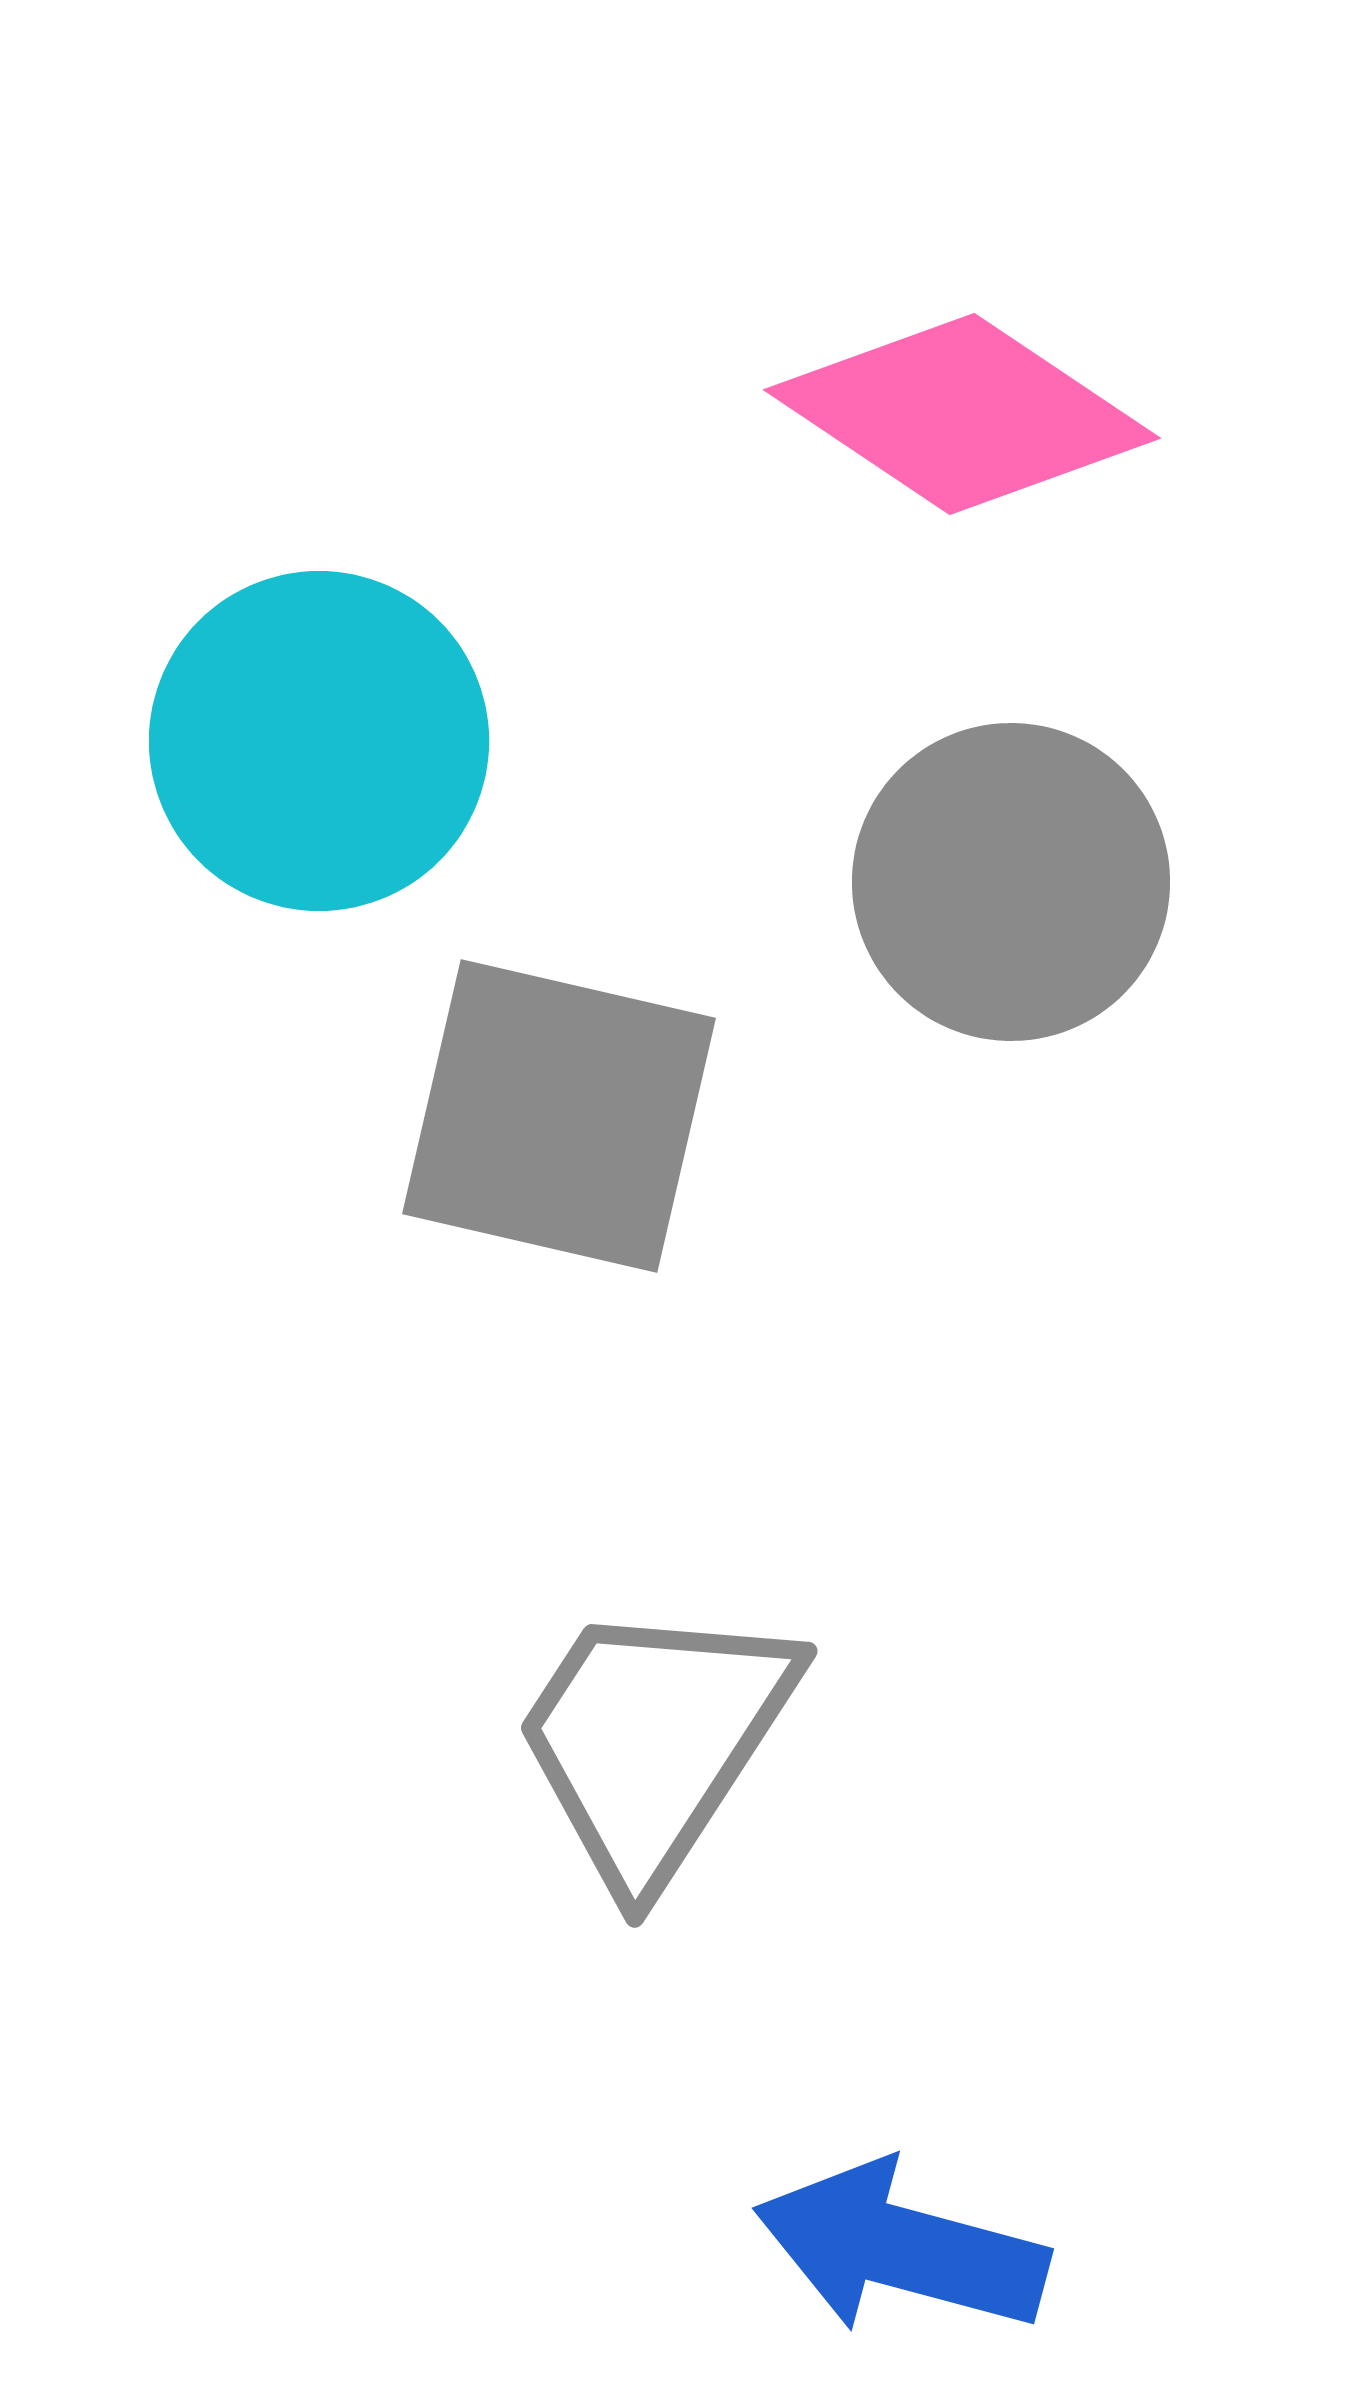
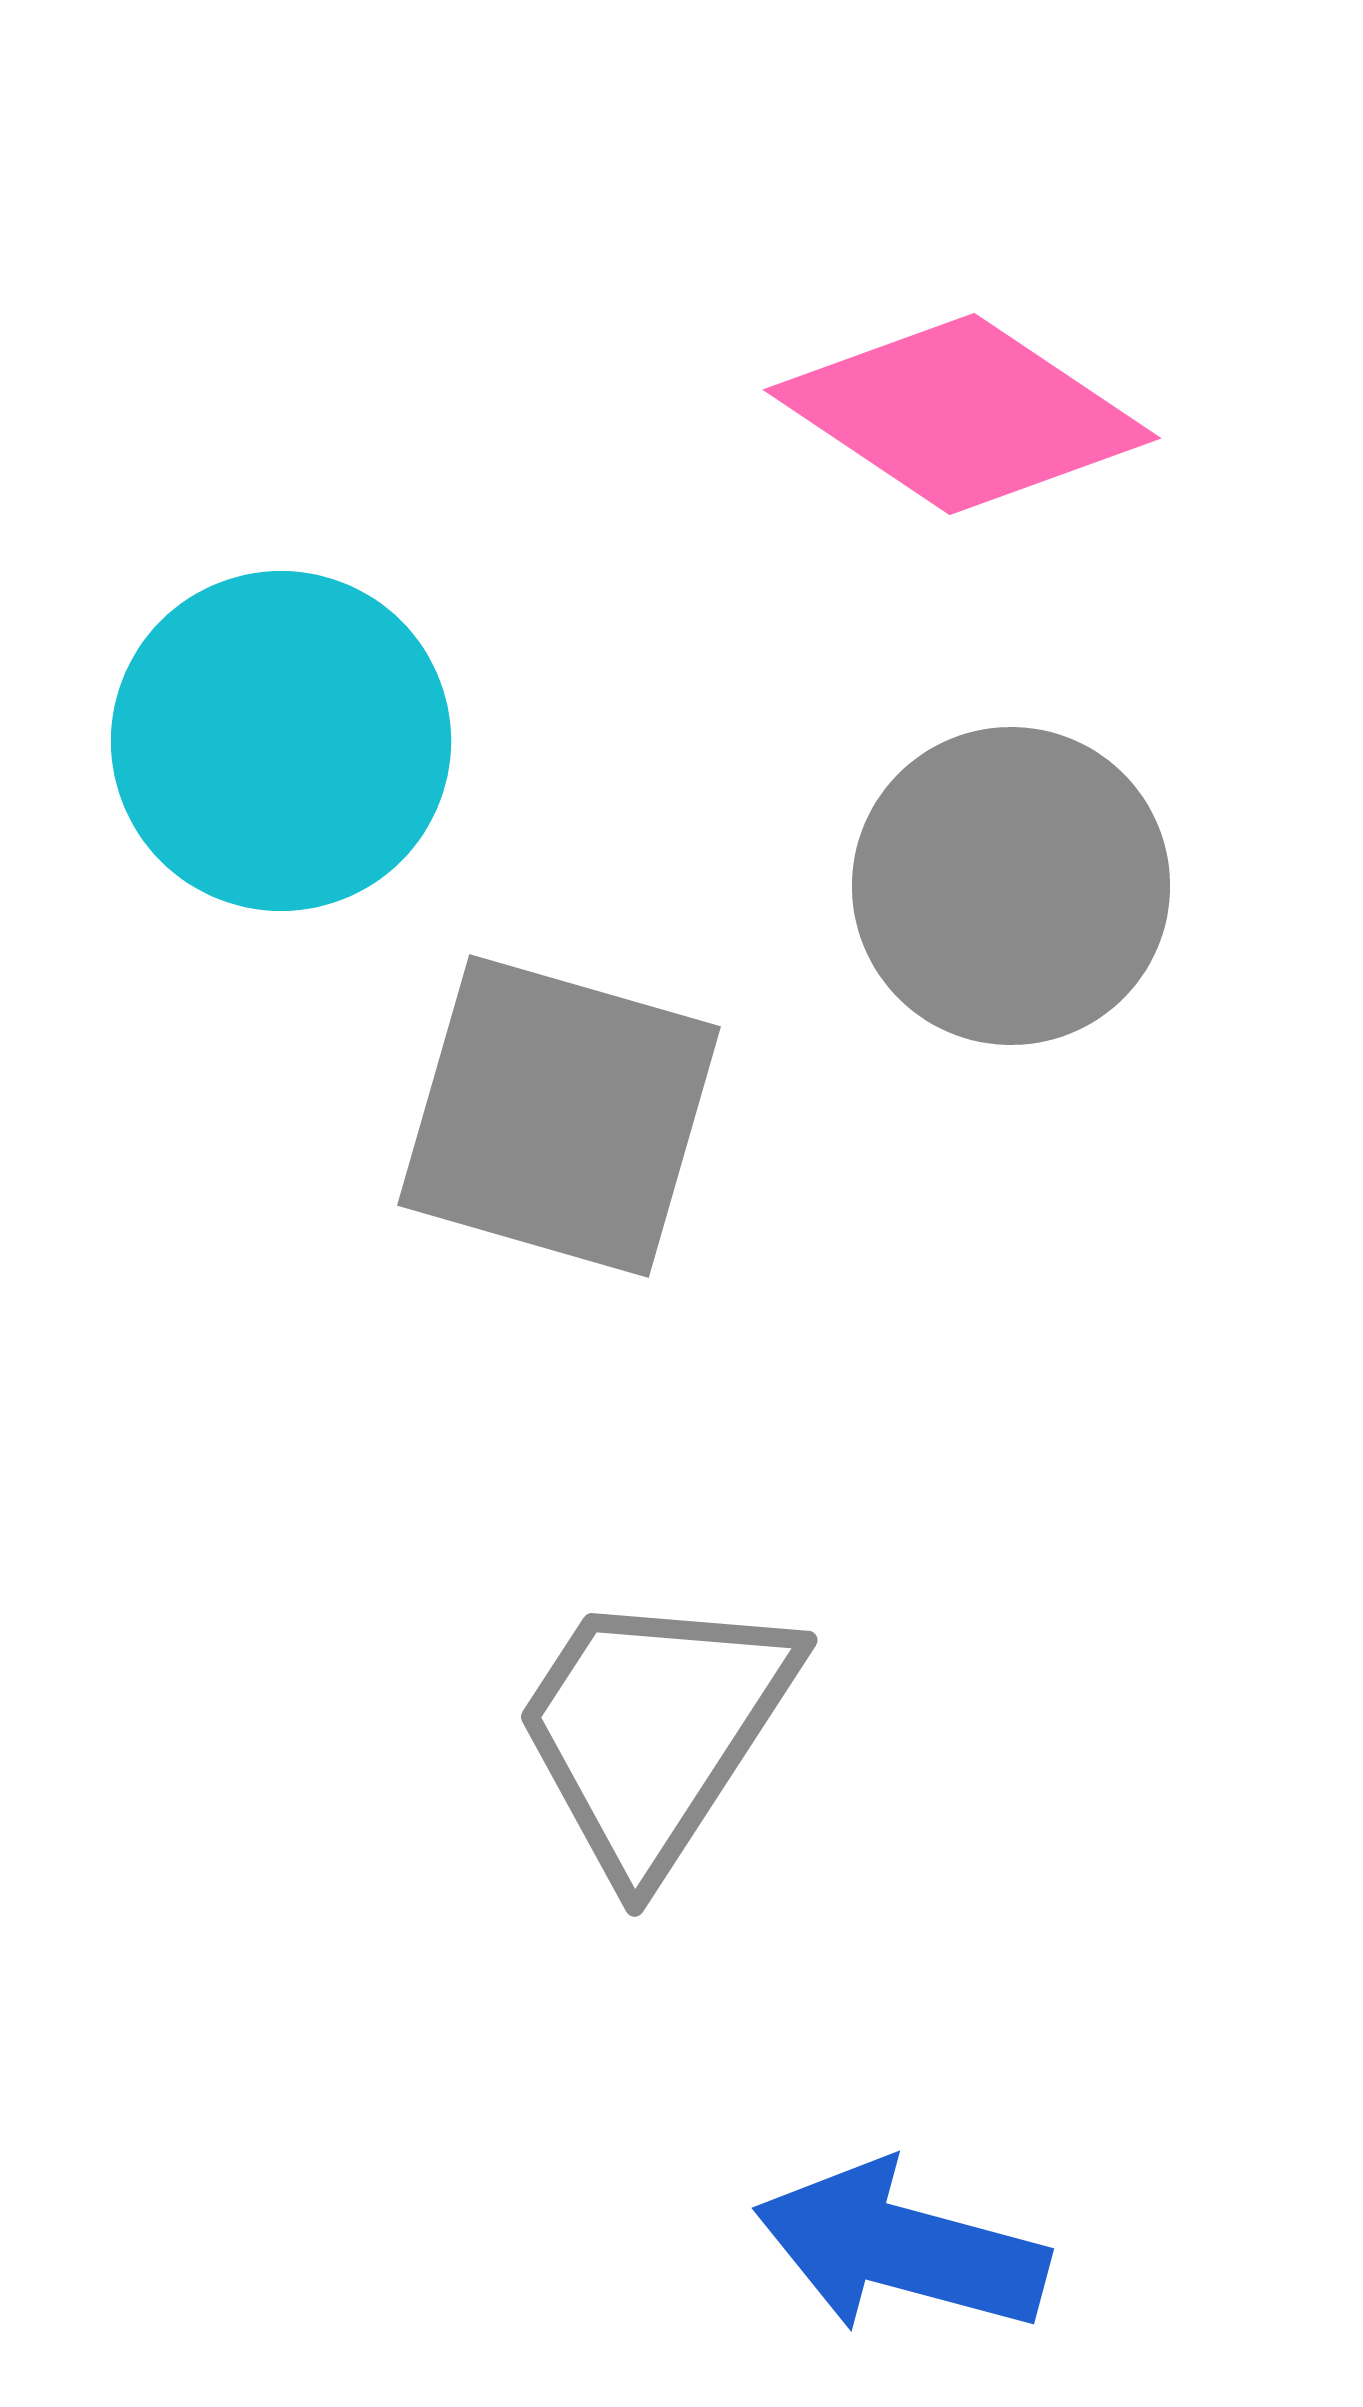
cyan circle: moved 38 px left
gray circle: moved 4 px down
gray square: rotated 3 degrees clockwise
gray trapezoid: moved 11 px up
